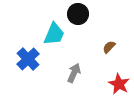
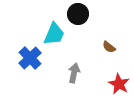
brown semicircle: rotated 96 degrees counterclockwise
blue cross: moved 2 px right, 1 px up
gray arrow: rotated 12 degrees counterclockwise
